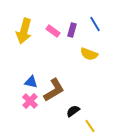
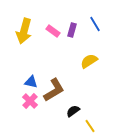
yellow semicircle: moved 7 px down; rotated 126 degrees clockwise
